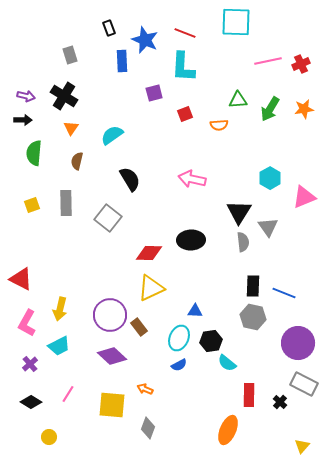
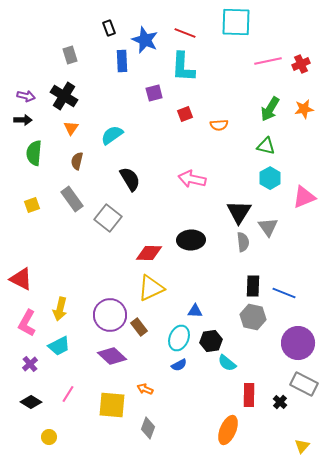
green triangle at (238, 100): moved 28 px right, 46 px down; rotated 18 degrees clockwise
gray rectangle at (66, 203): moved 6 px right, 4 px up; rotated 35 degrees counterclockwise
